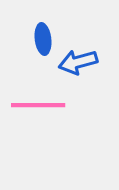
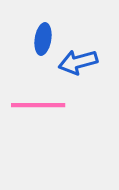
blue ellipse: rotated 16 degrees clockwise
